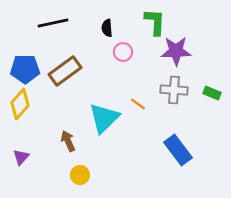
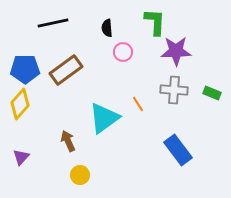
brown rectangle: moved 1 px right, 1 px up
orange line: rotated 21 degrees clockwise
cyan triangle: rotated 8 degrees clockwise
